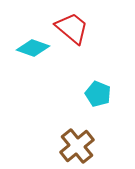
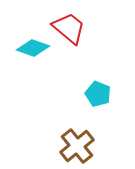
red trapezoid: moved 3 px left
